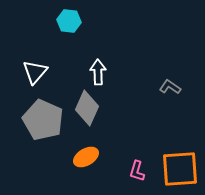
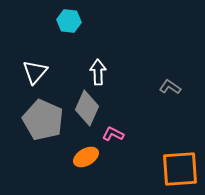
pink L-shape: moved 24 px left, 37 px up; rotated 100 degrees clockwise
